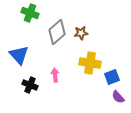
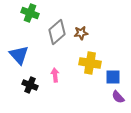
blue square: moved 1 px right; rotated 21 degrees clockwise
